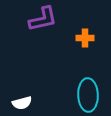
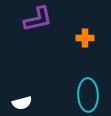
purple L-shape: moved 5 px left
